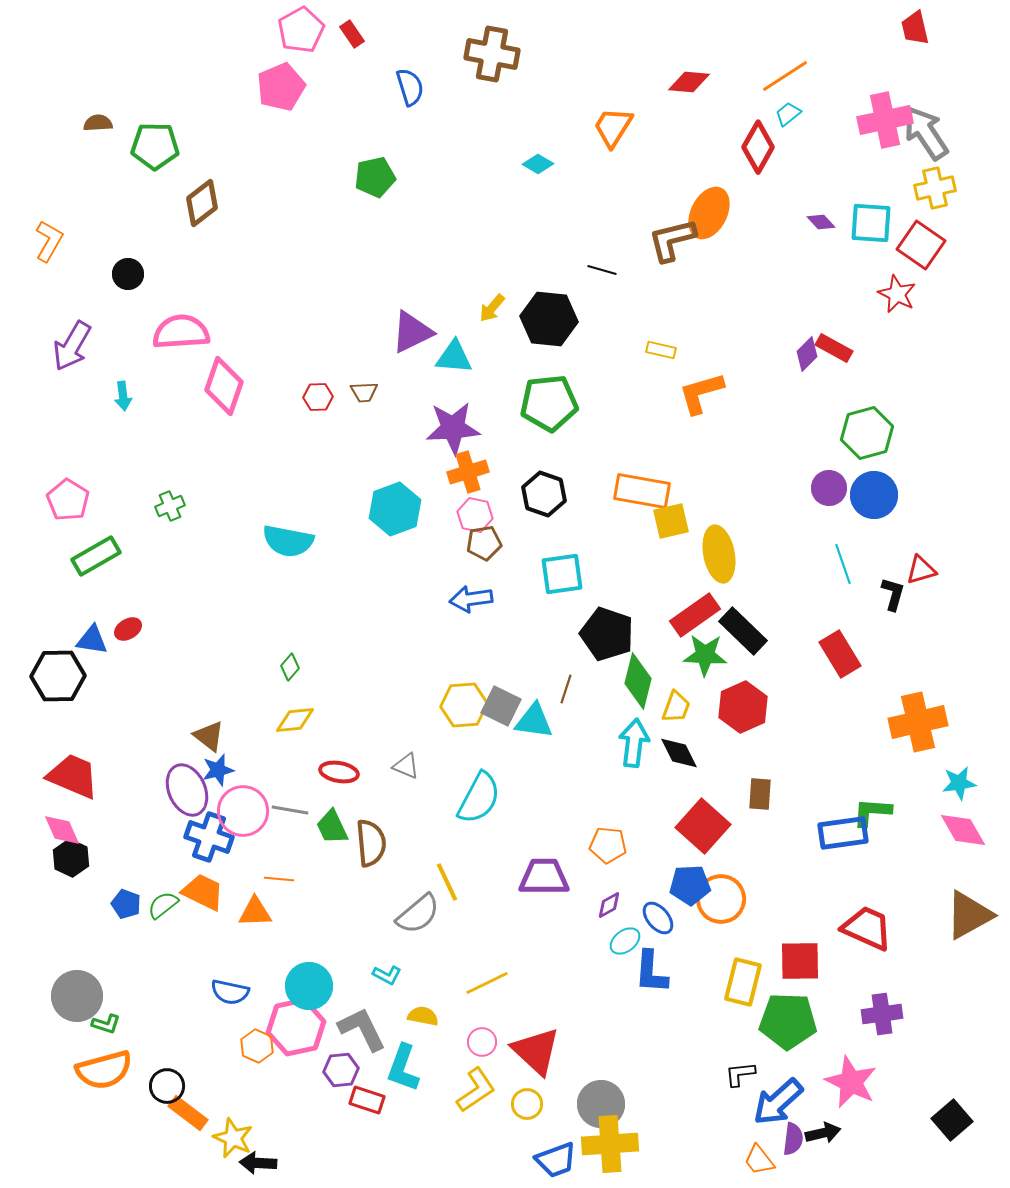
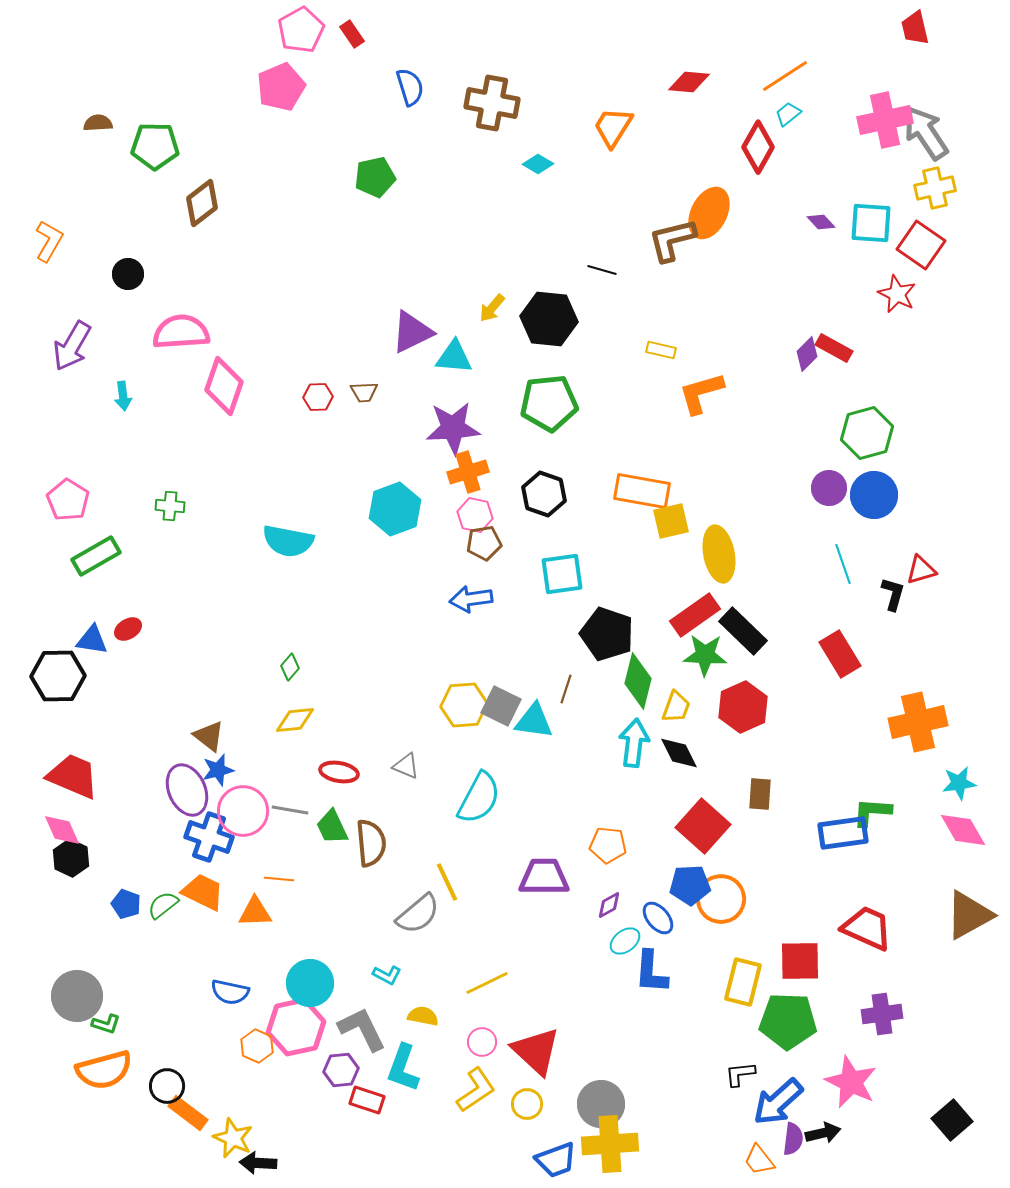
brown cross at (492, 54): moved 49 px down
green cross at (170, 506): rotated 28 degrees clockwise
cyan circle at (309, 986): moved 1 px right, 3 px up
